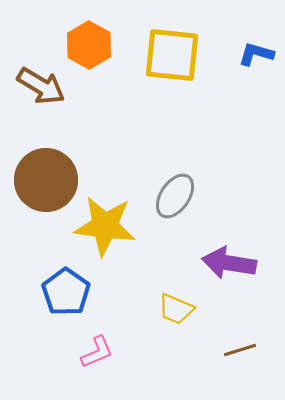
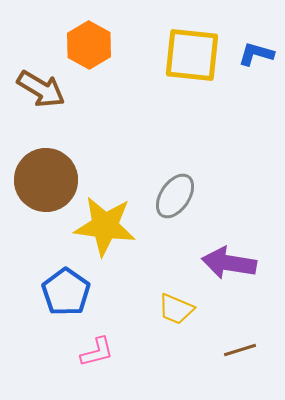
yellow square: moved 20 px right
brown arrow: moved 3 px down
pink L-shape: rotated 9 degrees clockwise
